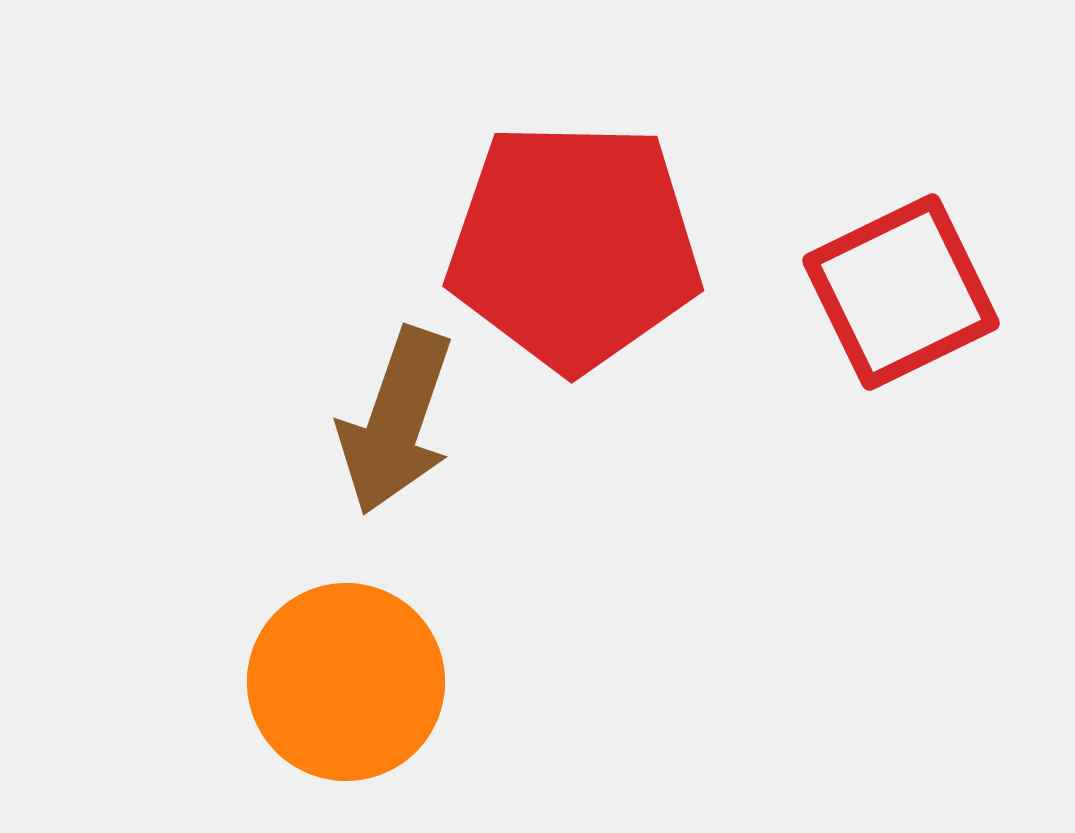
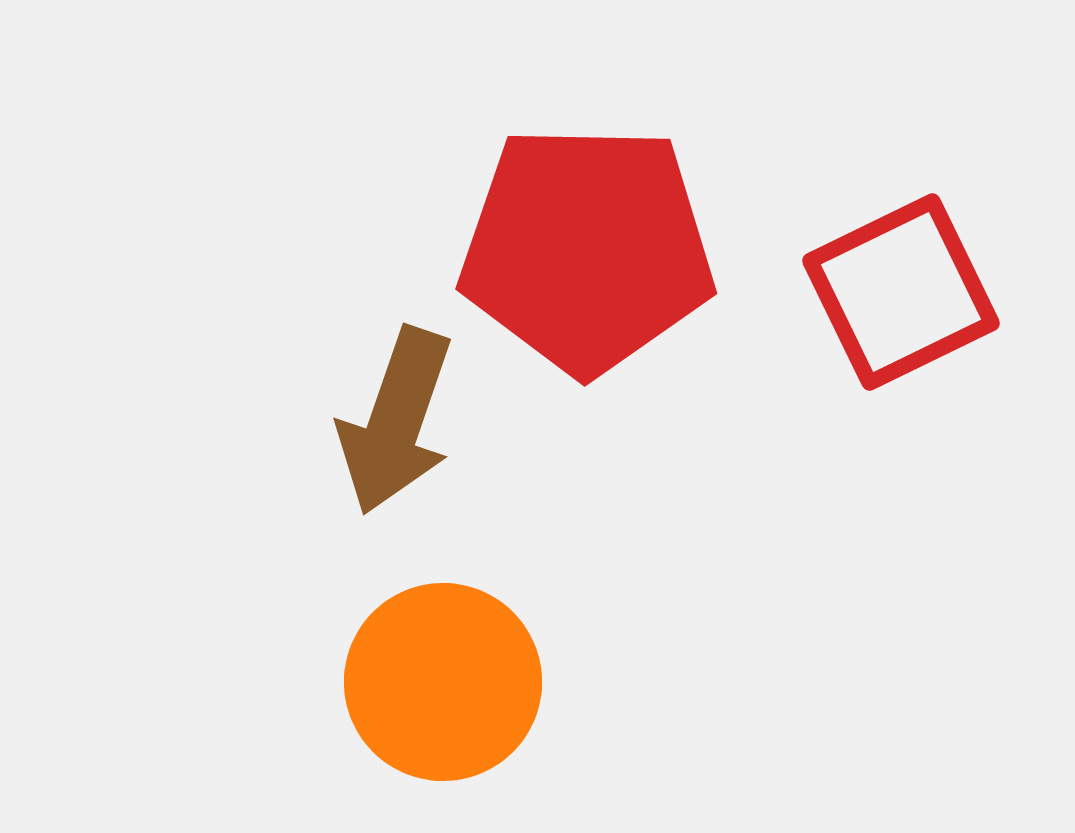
red pentagon: moved 13 px right, 3 px down
orange circle: moved 97 px right
